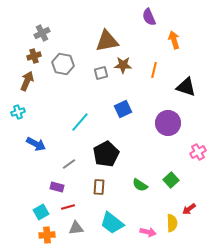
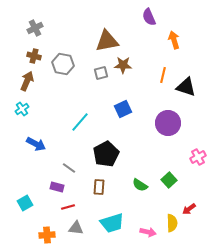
gray cross: moved 7 px left, 5 px up
brown cross: rotated 32 degrees clockwise
orange line: moved 9 px right, 5 px down
cyan cross: moved 4 px right, 3 px up; rotated 16 degrees counterclockwise
pink cross: moved 5 px down
gray line: moved 4 px down; rotated 72 degrees clockwise
green square: moved 2 px left
cyan square: moved 16 px left, 9 px up
cyan trapezoid: rotated 55 degrees counterclockwise
gray triangle: rotated 14 degrees clockwise
